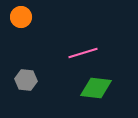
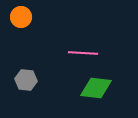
pink line: rotated 20 degrees clockwise
